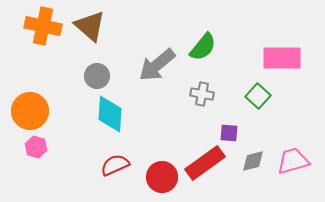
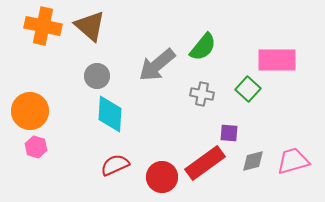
pink rectangle: moved 5 px left, 2 px down
green square: moved 10 px left, 7 px up
